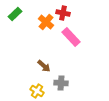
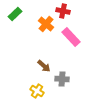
red cross: moved 2 px up
orange cross: moved 2 px down
gray cross: moved 1 px right, 4 px up
